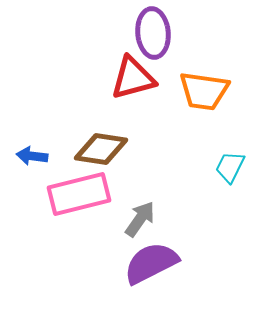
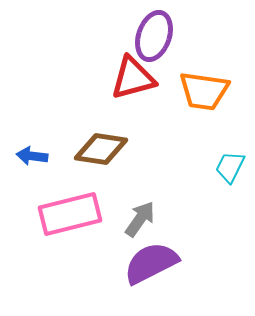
purple ellipse: moved 1 px right, 3 px down; rotated 24 degrees clockwise
pink rectangle: moved 9 px left, 20 px down
